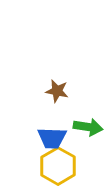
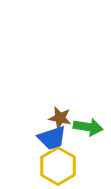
brown star: moved 3 px right, 27 px down
blue trapezoid: rotated 20 degrees counterclockwise
